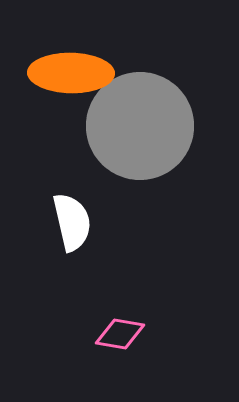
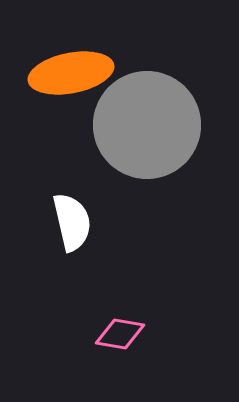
orange ellipse: rotated 12 degrees counterclockwise
gray circle: moved 7 px right, 1 px up
